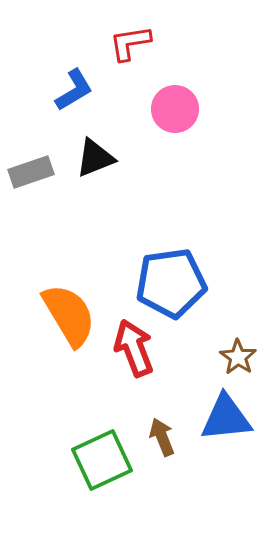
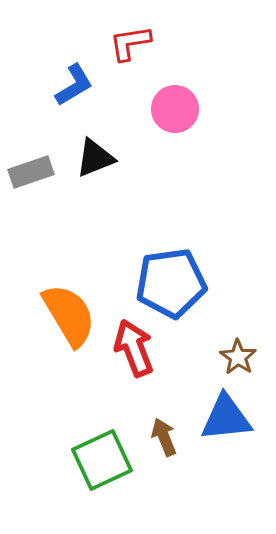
blue L-shape: moved 5 px up
brown arrow: moved 2 px right
